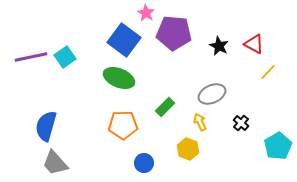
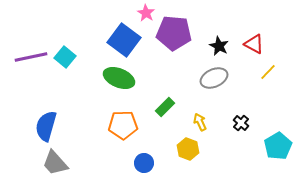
cyan square: rotated 15 degrees counterclockwise
gray ellipse: moved 2 px right, 16 px up
